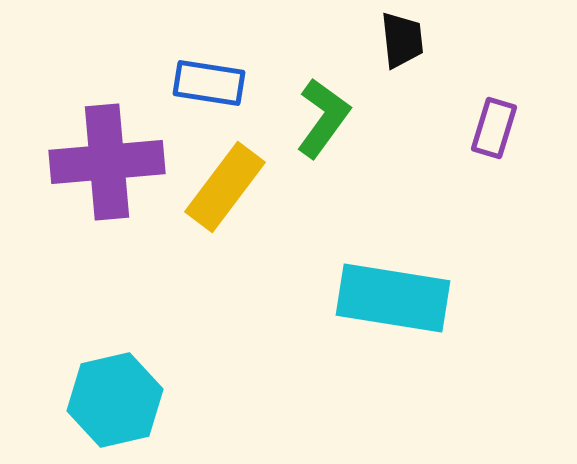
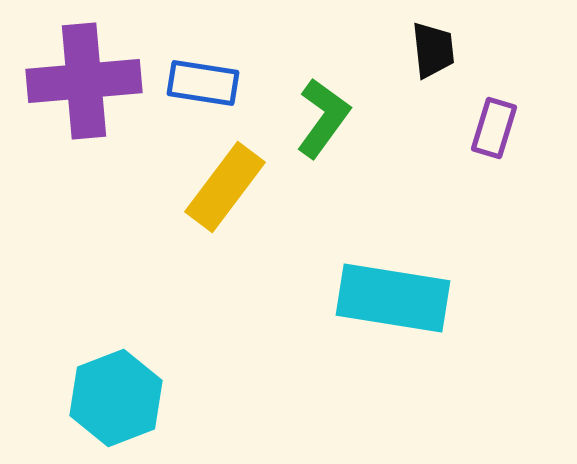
black trapezoid: moved 31 px right, 10 px down
blue rectangle: moved 6 px left
purple cross: moved 23 px left, 81 px up
cyan hexagon: moved 1 px right, 2 px up; rotated 8 degrees counterclockwise
